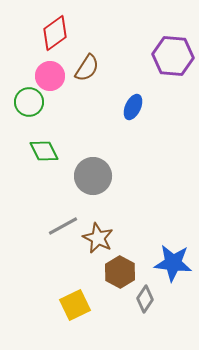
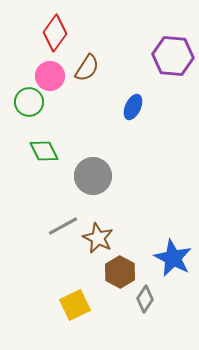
red diamond: rotated 18 degrees counterclockwise
blue star: moved 5 px up; rotated 21 degrees clockwise
